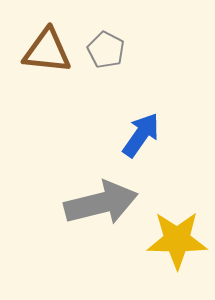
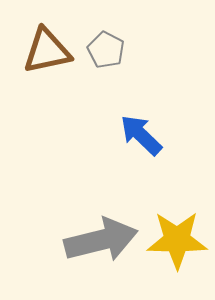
brown triangle: rotated 18 degrees counterclockwise
blue arrow: rotated 81 degrees counterclockwise
gray arrow: moved 37 px down
